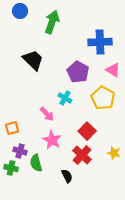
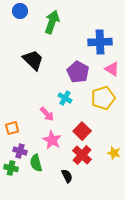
pink triangle: moved 1 px left, 1 px up
yellow pentagon: rotated 25 degrees clockwise
red square: moved 5 px left
